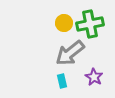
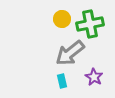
yellow circle: moved 2 px left, 4 px up
